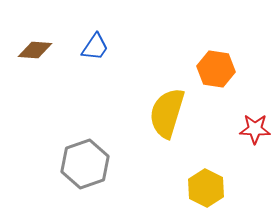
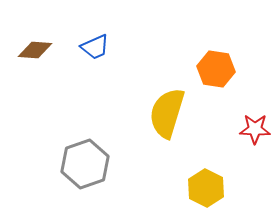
blue trapezoid: rotated 32 degrees clockwise
